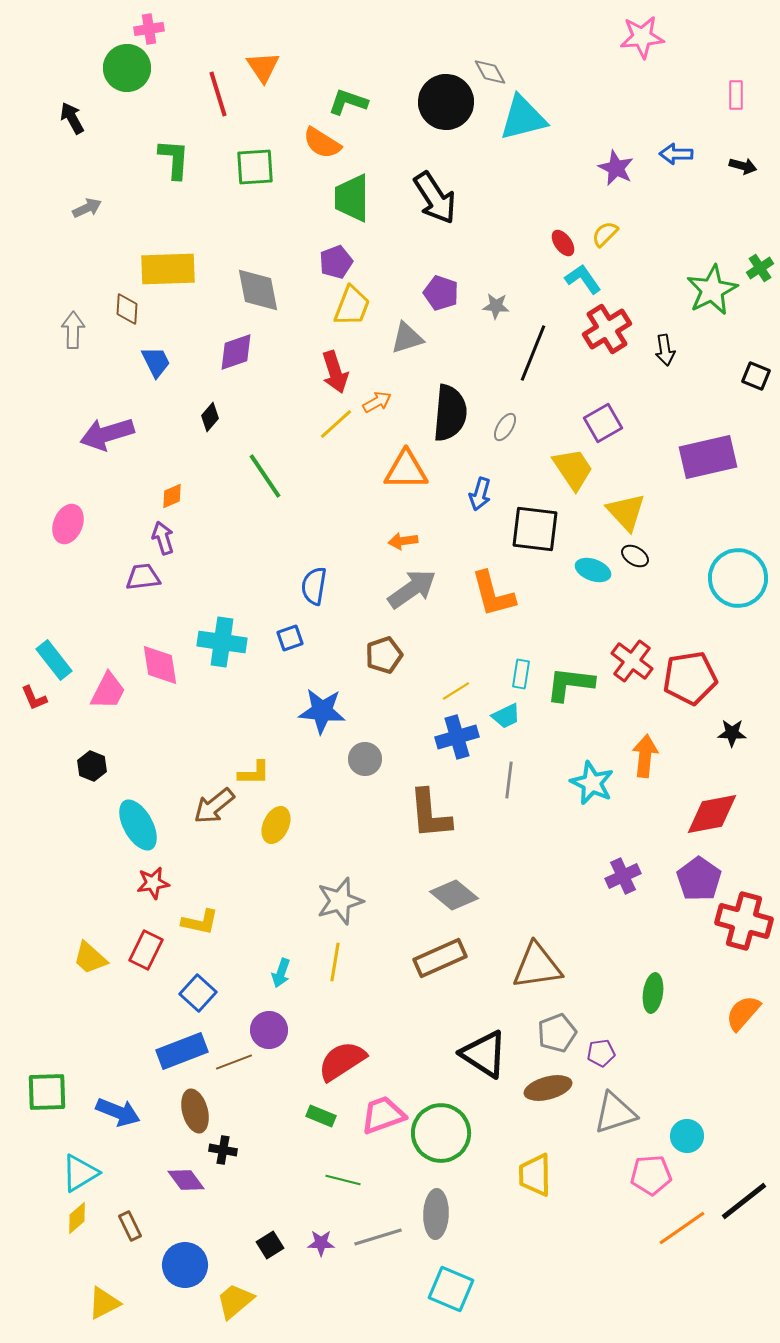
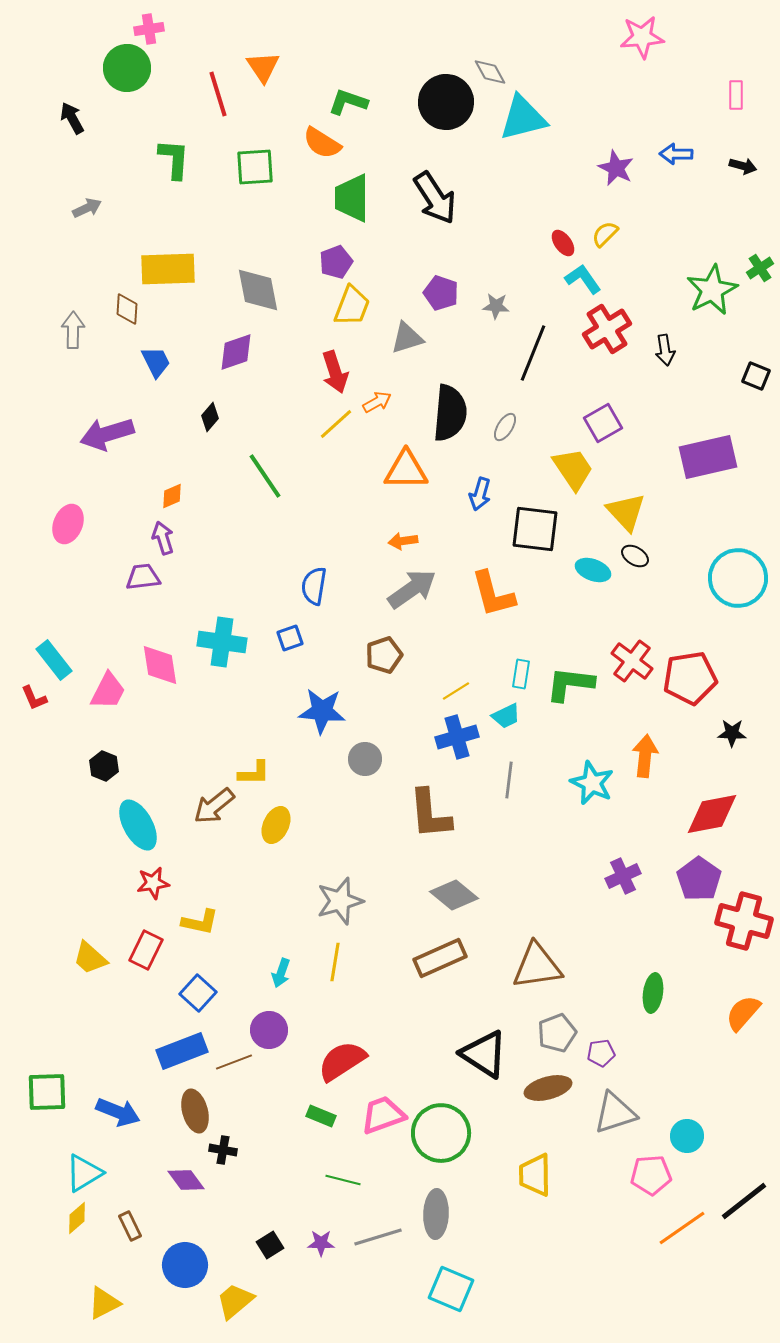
black hexagon at (92, 766): moved 12 px right
cyan triangle at (80, 1173): moved 4 px right
